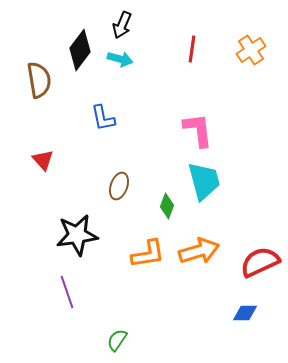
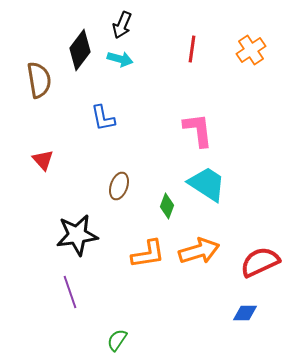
cyan trapezoid: moved 3 px right, 3 px down; rotated 42 degrees counterclockwise
purple line: moved 3 px right
